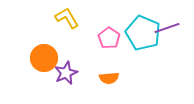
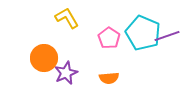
purple line: moved 8 px down
